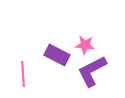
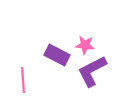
pink line: moved 6 px down
